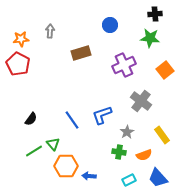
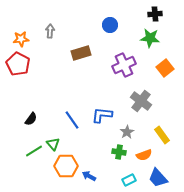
orange square: moved 2 px up
blue L-shape: rotated 25 degrees clockwise
blue arrow: rotated 24 degrees clockwise
